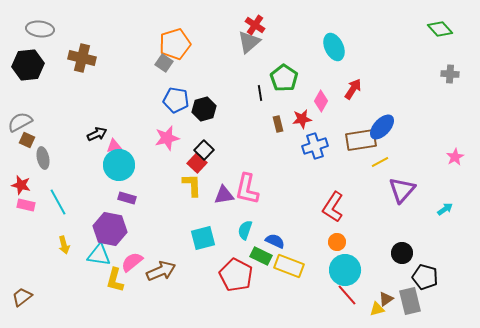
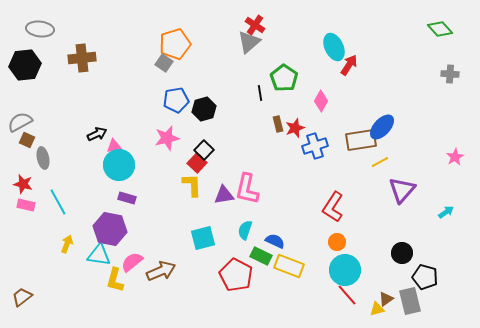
brown cross at (82, 58): rotated 20 degrees counterclockwise
black hexagon at (28, 65): moved 3 px left
red arrow at (353, 89): moved 4 px left, 24 px up
blue pentagon at (176, 100): rotated 20 degrees counterclockwise
red star at (302, 119): moved 7 px left, 9 px down; rotated 12 degrees counterclockwise
red star at (21, 185): moved 2 px right, 1 px up
cyan arrow at (445, 209): moved 1 px right, 3 px down
yellow arrow at (64, 245): moved 3 px right, 1 px up; rotated 144 degrees counterclockwise
